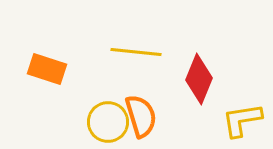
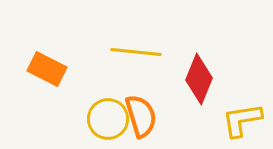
orange rectangle: rotated 9 degrees clockwise
yellow circle: moved 3 px up
